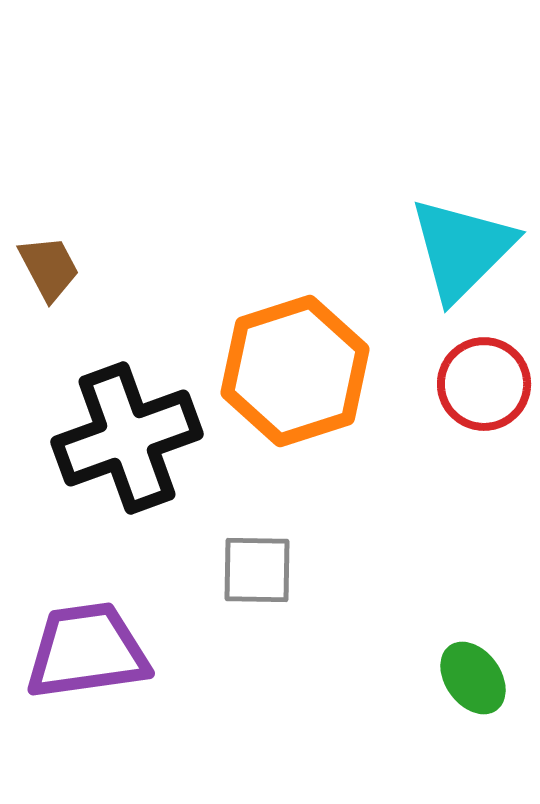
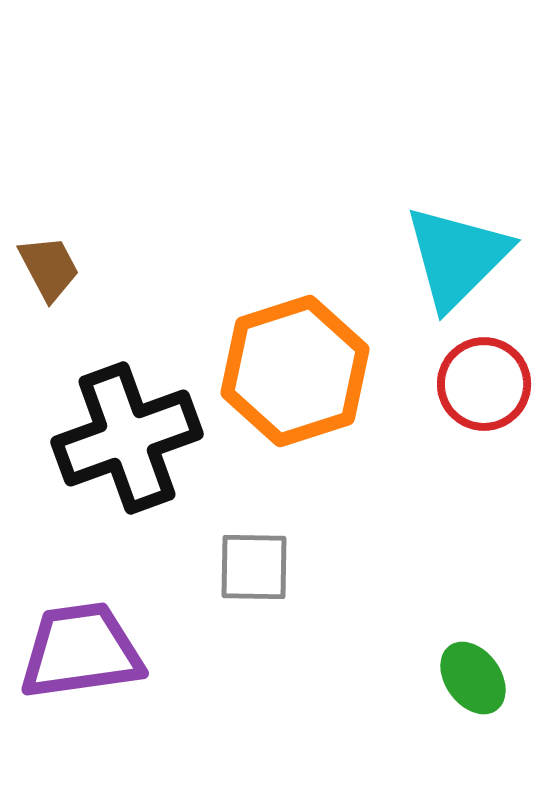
cyan triangle: moved 5 px left, 8 px down
gray square: moved 3 px left, 3 px up
purple trapezoid: moved 6 px left
